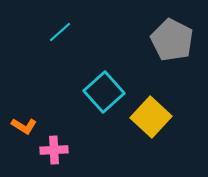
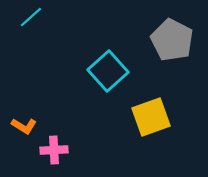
cyan line: moved 29 px left, 15 px up
cyan square: moved 4 px right, 21 px up
yellow square: rotated 27 degrees clockwise
